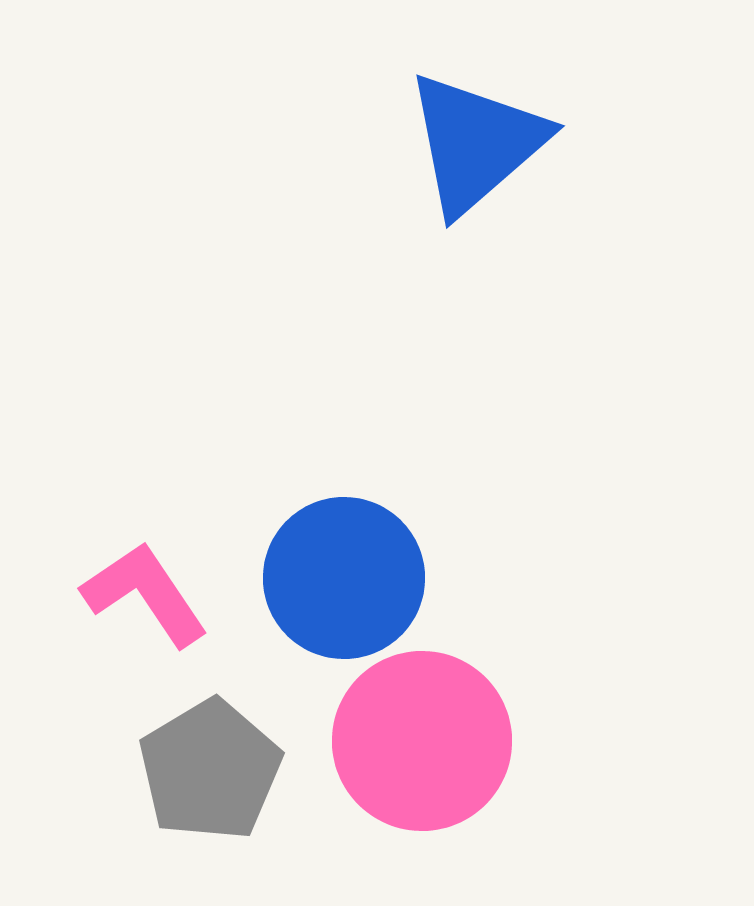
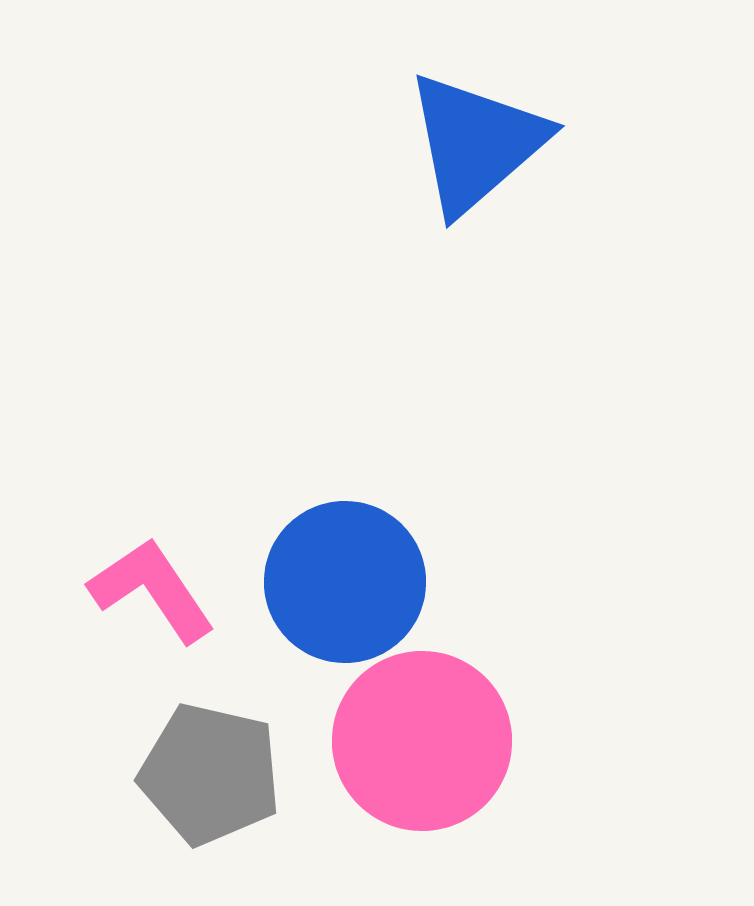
blue circle: moved 1 px right, 4 px down
pink L-shape: moved 7 px right, 4 px up
gray pentagon: moved 4 px down; rotated 28 degrees counterclockwise
